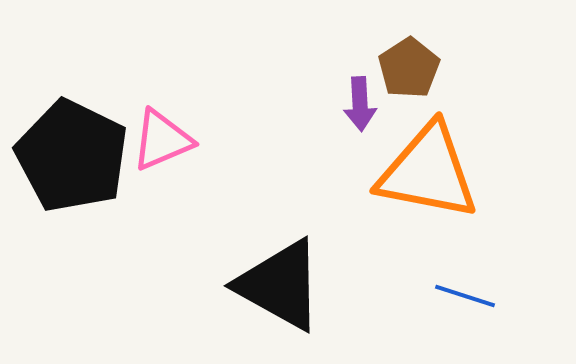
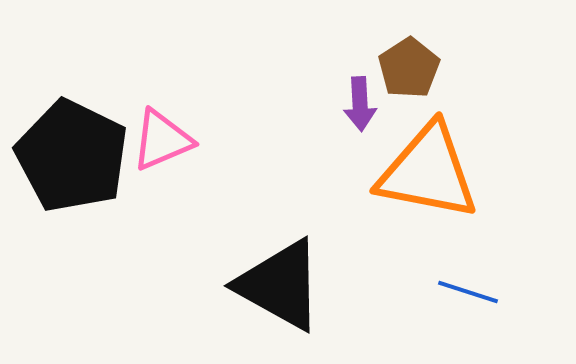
blue line: moved 3 px right, 4 px up
